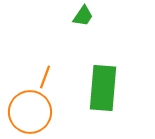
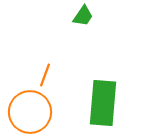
orange line: moved 2 px up
green rectangle: moved 15 px down
